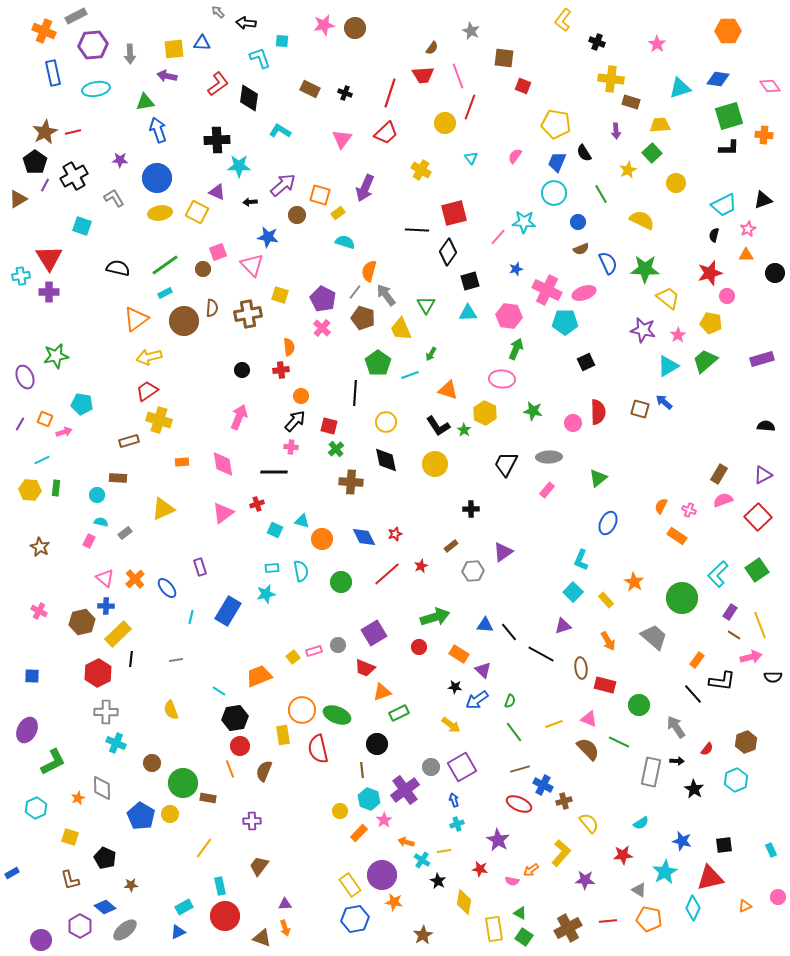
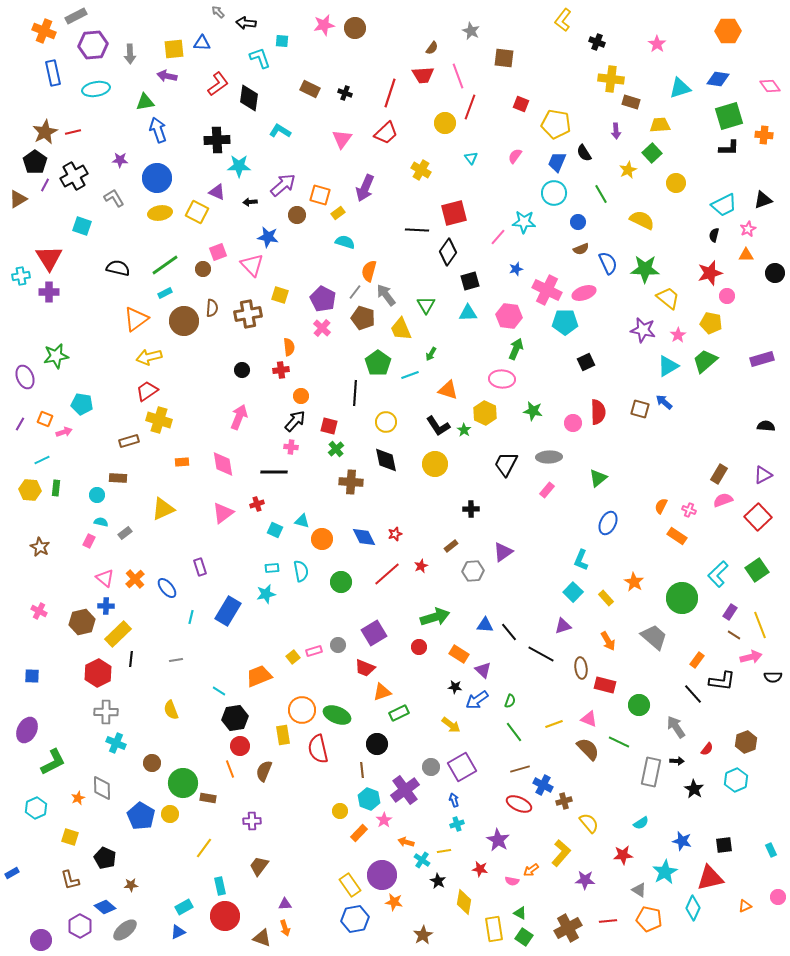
red square at (523, 86): moved 2 px left, 18 px down
yellow rectangle at (606, 600): moved 2 px up
